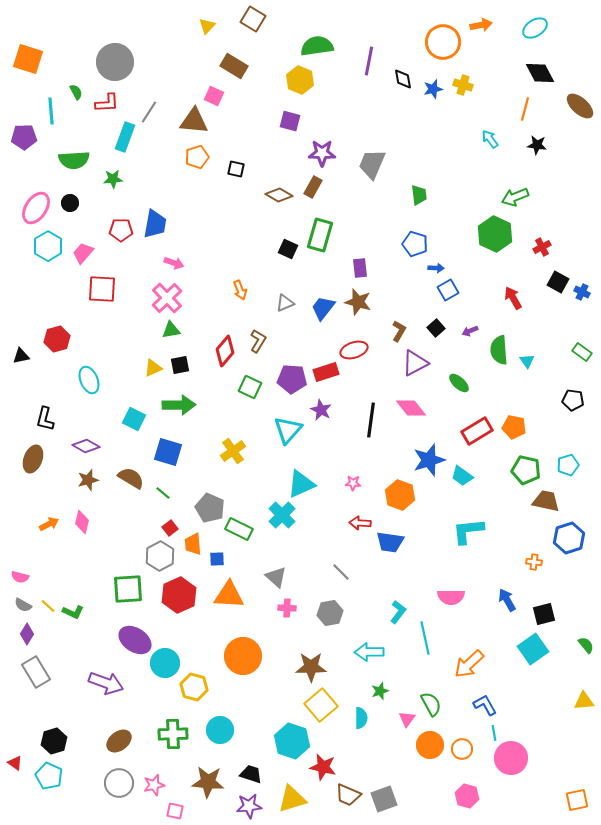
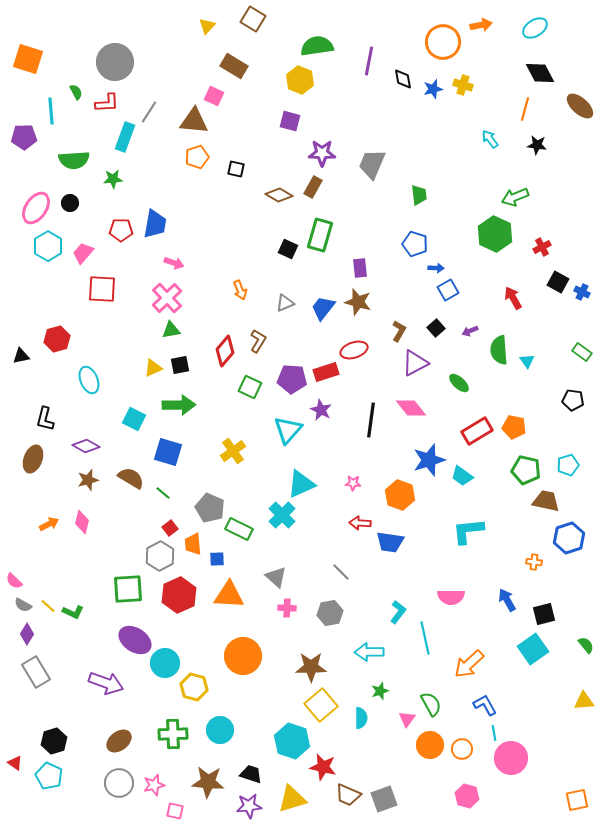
pink semicircle at (20, 577): moved 6 px left, 4 px down; rotated 30 degrees clockwise
